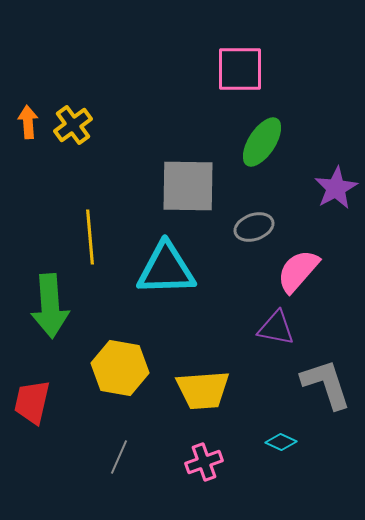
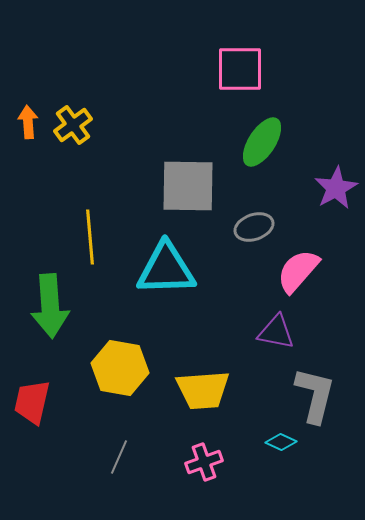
purple triangle: moved 4 px down
gray L-shape: moved 11 px left, 11 px down; rotated 32 degrees clockwise
